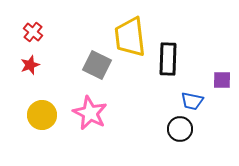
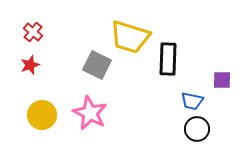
yellow trapezoid: rotated 66 degrees counterclockwise
black circle: moved 17 px right
